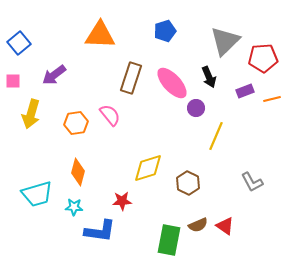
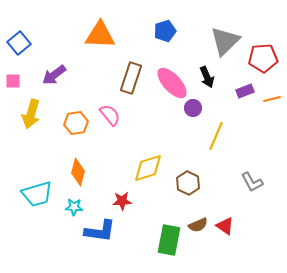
black arrow: moved 2 px left
purple circle: moved 3 px left
